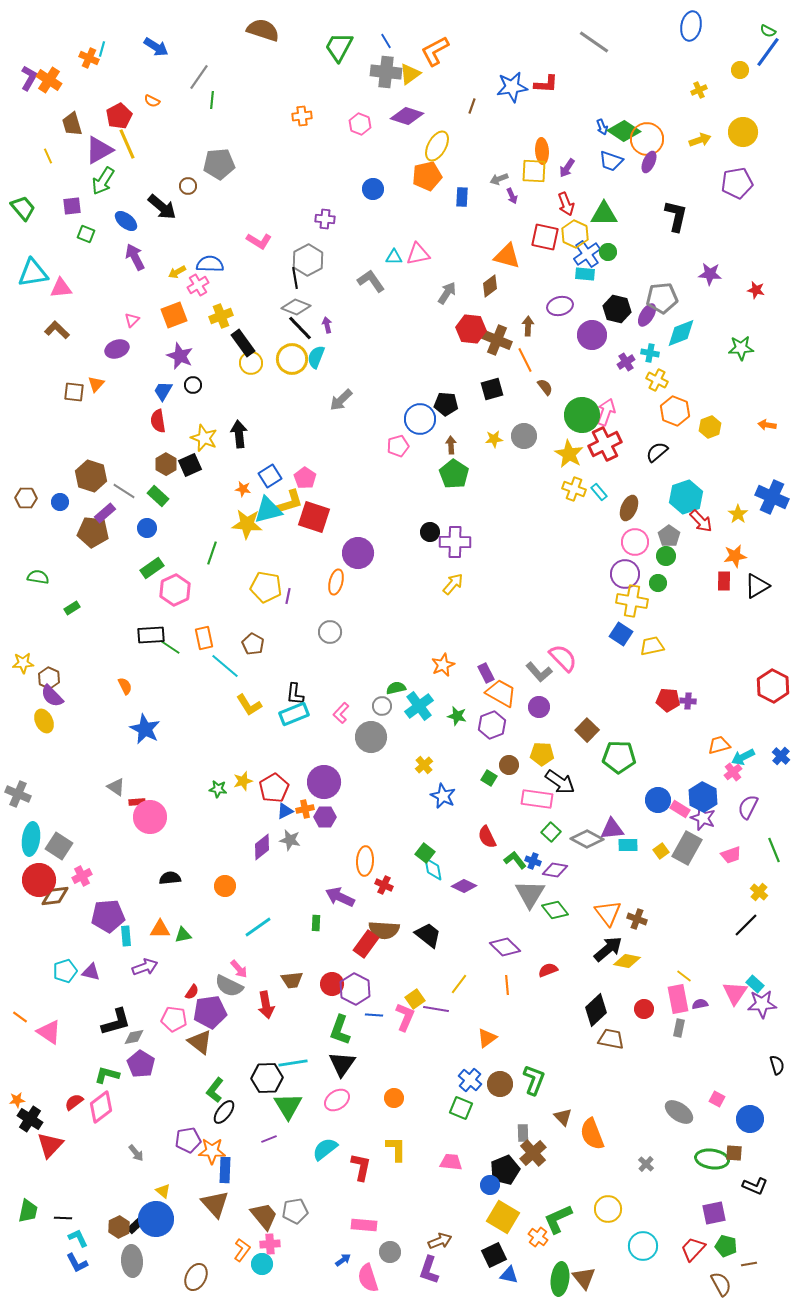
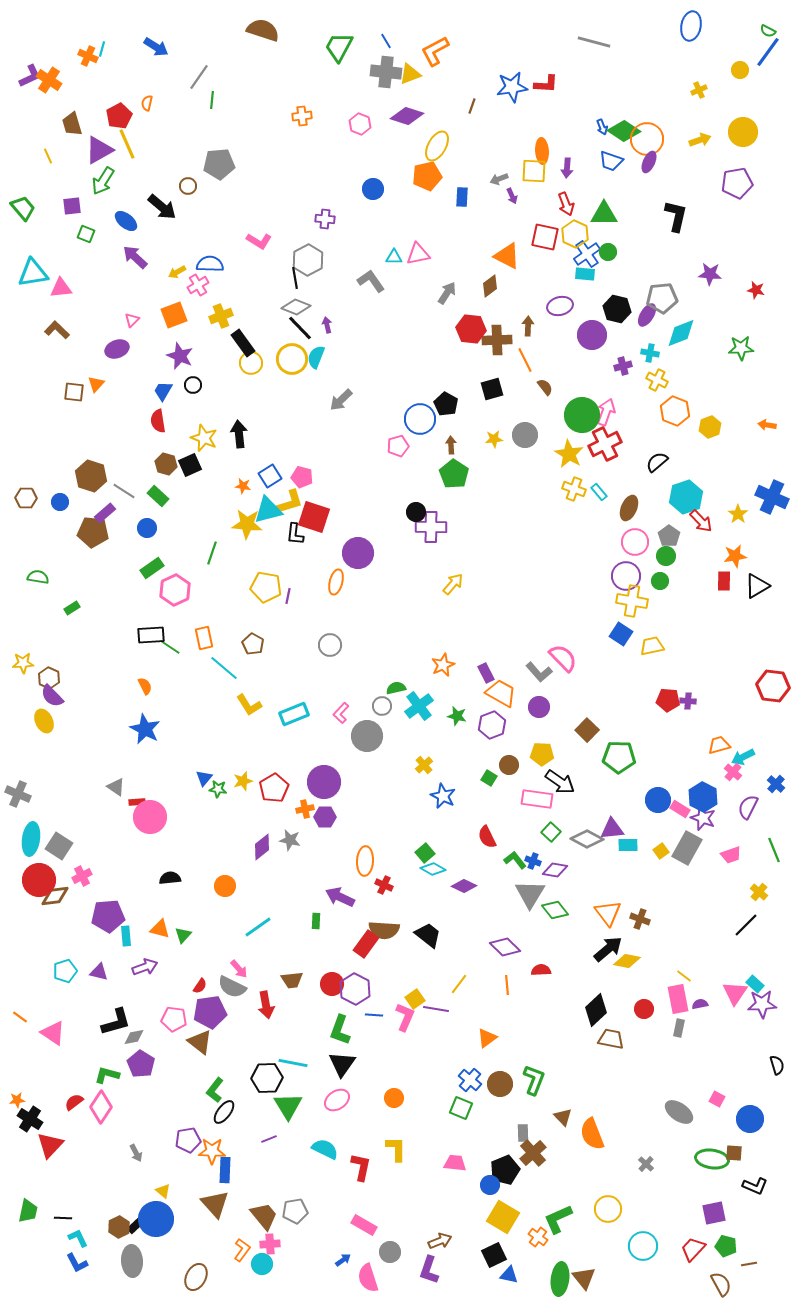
gray line at (594, 42): rotated 20 degrees counterclockwise
orange cross at (89, 58): moved 1 px left, 2 px up
yellow triangle at (410, 74): rotated 15 degrees clockwise
purple L-shape at (29, 78): moved 1 px right, 2 px up; rotated 35 degrees clockwise
orange semicircle at (152, 101): moved 5 px left, 2 px down; rotated 77 degrees clockwise
purple arrow at (567, 168): rotated 30 degrees counterclockwise
orange triangle at (507, 256): rotated 12 degrees clockwise
purple arrow at (135, 257): rotated 20 degrees counterclockwise
brown cross at (497, 340): rotated 24 degrees counterclockwise
purple cross at (626, 362): moved 3 px left, 4 px down; rotated 18 degrees clockwise
black pentagon at (446, 404): rotated 25 degrees clockwise
gray circle at (524, 436): moved 1 px right, 1 px up
black semicircle at (657, 452): moved 10 px down
brown hexagon at (166, 464): rotated 15 degrees counterclockwise
pink pentagon at (305, 478): moved 3 px left, 1 px up; rotated 20 degrees counterclockwise
orange star at (243, 489): moved 3 px up
black circle at (430, 532): moved 14 px left, 20 px up
purple cross at (455, 542): moved 24 px left, 15 px up
purple circle at (625, 574): moved 1 px right, 2 px down
green circle at (658, 583): moved 2 px right, 2 px up
gray circle at (330, 632): moved 13 px down
cyan line at (225, 666): moved 1 px left, 2 px down
orange semicircle at (125, 686): moved 20 px right
red hexagon at (773, 686): rotated 20 degrees counterclockwise
black L-shape at (295, 694): moved 160 px up
gray circle at (371, 737): moved 4 px left, 1 px up
blue cross at (781, 756): moved 5 px left, 28 px down
pink cross at (733, 772): rotated 12 degrees counterclockwise
blue triangle at (285, 811): moved 81 px left, 33 px up; rotated 24 degrees counterclockwise
green square at (425, 853): rotated 12 degrees clockwise
cyan diamond at (433, 869): rotated 50 degrees counterclockwise
brown cross at (637, 919): moved 3 px right
green rectangle at (316, 923): moved 2 px up
orange triangle at (160, 929): rotated 15 degrees clockwise
green triangle at (183, 935): rotated 36 degrees counterclockwise
red semicircle at (548, 970): moved 7 px left; rotated 18 degrees clockwise
purple triangle at (91, 972): moved 8 px right
gray semicircle at (229, 986): moved 3 px right, 1 px down
red semicircle at (192, 992): moved 8 px right, 6 px up
pink triangle at (49, 1032): moved 4 px right, 1 px down
cyan line at (293, 1063): rotated 20 degrees clockwise
pink diamond at (101, 1107): rotated 20 degrees counterclockwise
cyan semicircle at (325, 1149): rotated 64 degrees clockwise
gray arrow at (136, 1153): rotated 12 degrees clockwise
pink trapezoid at (451, 1162): moved 4 px right, 1 px down
pink rectangle at (364, 1225): rotated 25 degrees clockwise
